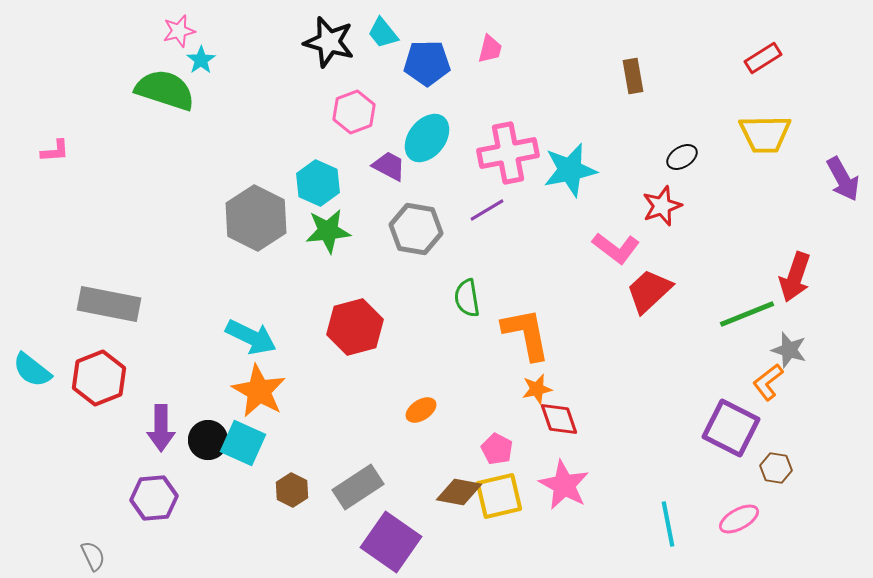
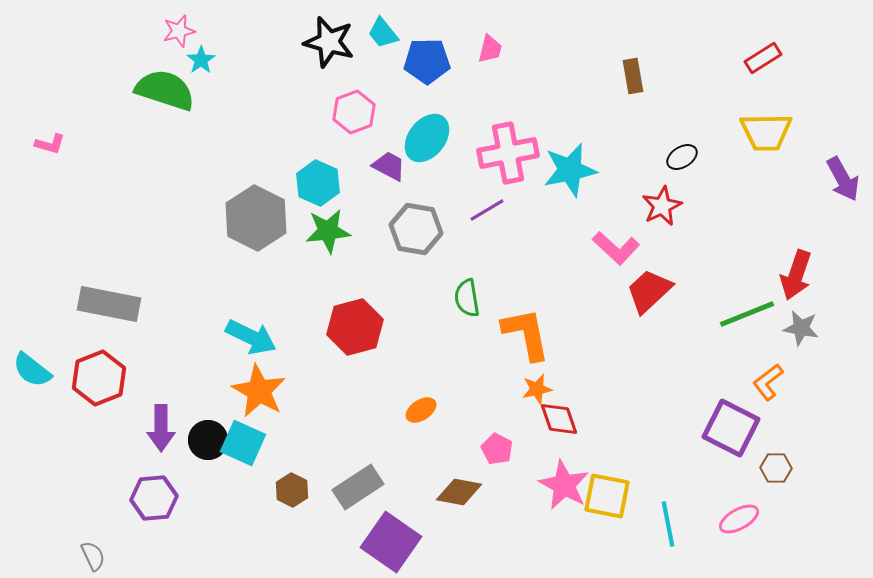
blue pentagon at (427, 63): moved 2 px up
yellow trapezoid at (765, 134): moved 1 px right, 2 px up
pink L-shape at (55, 151): moved 5 px left, 7 px up; rotated 20 degrees clockwise
red star at (662, 206): rotated 6 degrees counterclockwise
pink L-shape at (616, 248): rotated 6 degrees clockwise
red arrow at (795, 277): moved 1 px right, 2 px up
gray star at (789, 350): moved 12 px right, 22 px up; rotated 6 degrees counterclockwise
brown hexagon at (776, 468): rotated 8 degrees counterclockwise
yellow square at (499, 496): moved 108 px right; rotated 24 degrees clockwise
